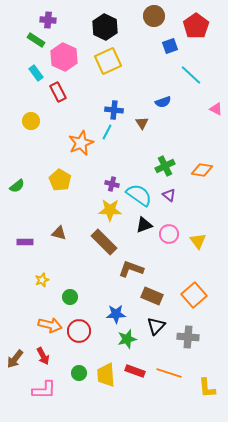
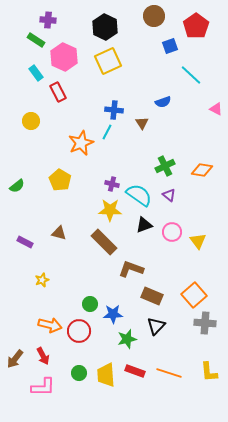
pink circle at (169, 234): moved 3 px right, 2 px up
purple rectangle at (25, 242): rotated 28 degrees clockwise
green circle at (70, 297): moved 20 px right, 7 px down
blue star at (116, 314): moved 3 px left
gray cross at (188, 337): moved 17 px right, 14 px up
yellow L-shape at (207, 388): moved 2 px right, 16 px up
pink L-shape at (44, 390): moved 1 px left, 3 px up
